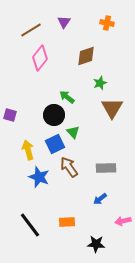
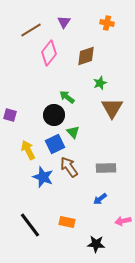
pink diamond: moved 9 px right, 5 px up
yellow arrow: rotated 12 degrees counterclockwise
blue star: moved 4 px right
orange rectangle: rotated 14 degrees clockwise
